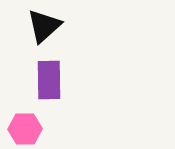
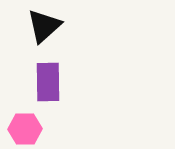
purple rectangle: moved 1 px left, 2 px down
